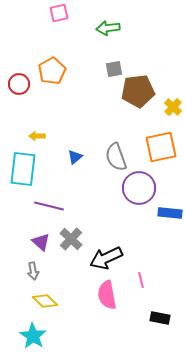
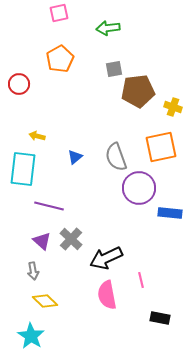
orange pentagon: moved 8 px right, 12 px up
yellow cross: rotated 24 degrees counterclockwise
yellow arrow: rotated 14 degrees clockwise
purple triangle: moved 1 px right, 1 px up
cyan star: moved 2 px left
